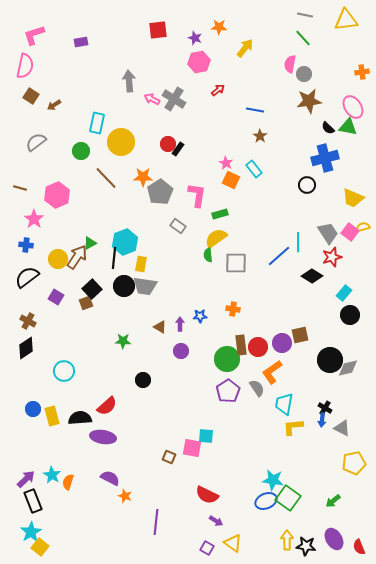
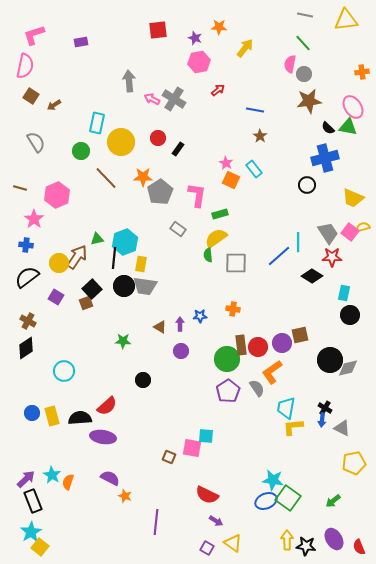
green line at (303, 38): moved 5 px down
gray semicircle at (36, 142): rotated 95 degrees clockwise
red circle at (168, 144): moved 10 px left, 6 px up
gray rectangle at (178, 226): moved 3 px down
green triangle at (90, 243): moved 7 px right, 4 px up; rotated 16 degrees clockwise
red star at (332, 257): rotated 18 degrees clockwise
yellow circle at (58, 259): moved 1 px right, 4 px down
cyan rectangle at (344, 293): rotated 28 degrees counterclockwise
cyan trapezoid at (284, 404): moved 2 px right, 4 px down
blue circle at (33, 409): moved 1 px left, 4 px down
